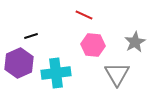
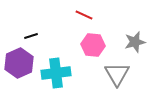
gray star: rotated 15 degrees clockwise
